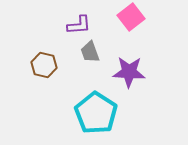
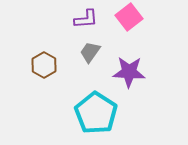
pink square: moved 2 px left
purple L-shape: moved 7 px right, 6 px up
gray trapezoid: rotated 55 degrees clockwise
brown hexagon: rotated 15 degrees clockwise
